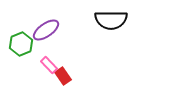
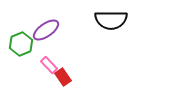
red rectangle: moved 1 px down
